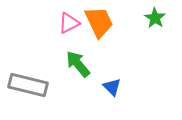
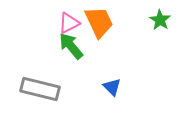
green star: moved 5 px right, 2 px down
green arrow: moved 7 px left, 18 px up
gray rectangle: moved 12 px right, 4 px down
